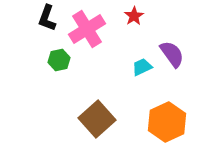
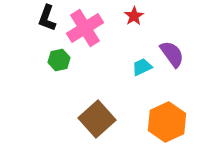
pink cross: moved 2 px left, 1 px up
